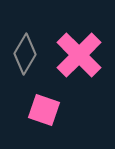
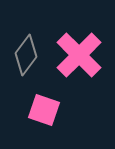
gray diamond: moved 1 px right, 1 px down; rotated 6 degrees clockwise
